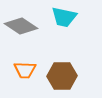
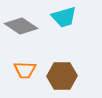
cyan trapezoid: rotated 28 degrees counterclockwise
